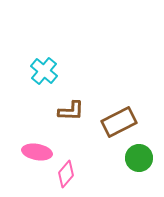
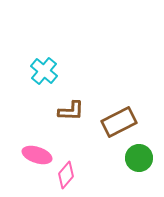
pink ellipse: moved 3 px down; rotated 8 degrees clockwise
pink diamond: moved 1 px down
